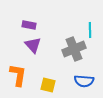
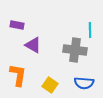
purple rectangle: moved 12 px left
purple triangle: rotated 18 degrees counterclockwise
gray cross: moved 1 px right, 1 px down; rotated 30 degrees clockwise
blue semicircle: moved 2 px down
yellow square: moved 2 px right; rotated 21 degrees clockwise
